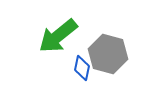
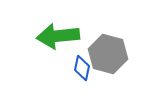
green arrow: rotated 33 degrees clockwise
